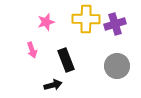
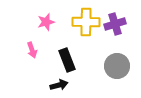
yellow cross: moved 3 px down
black rectangle: moved 1 px right
black arrow: moved 6 px right
